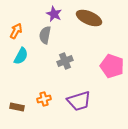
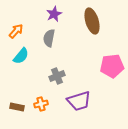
purple star: rotated 21 degrees clockwise
brown ellipse: moved 3 px right, 3 px down; rotated 50 degrees clockwise
orange arrow: rotated 14 degrees clockwise
gray semicircle: moved 4 px right, 3 px down
cyan semicircle: rotated 12 degrees clockwise
gray cross: moved 8 px left, 15 px down
pink pentagon: rotated 25 degrees counterclockwise
orange cross: moved 3 px left, 5 px down
